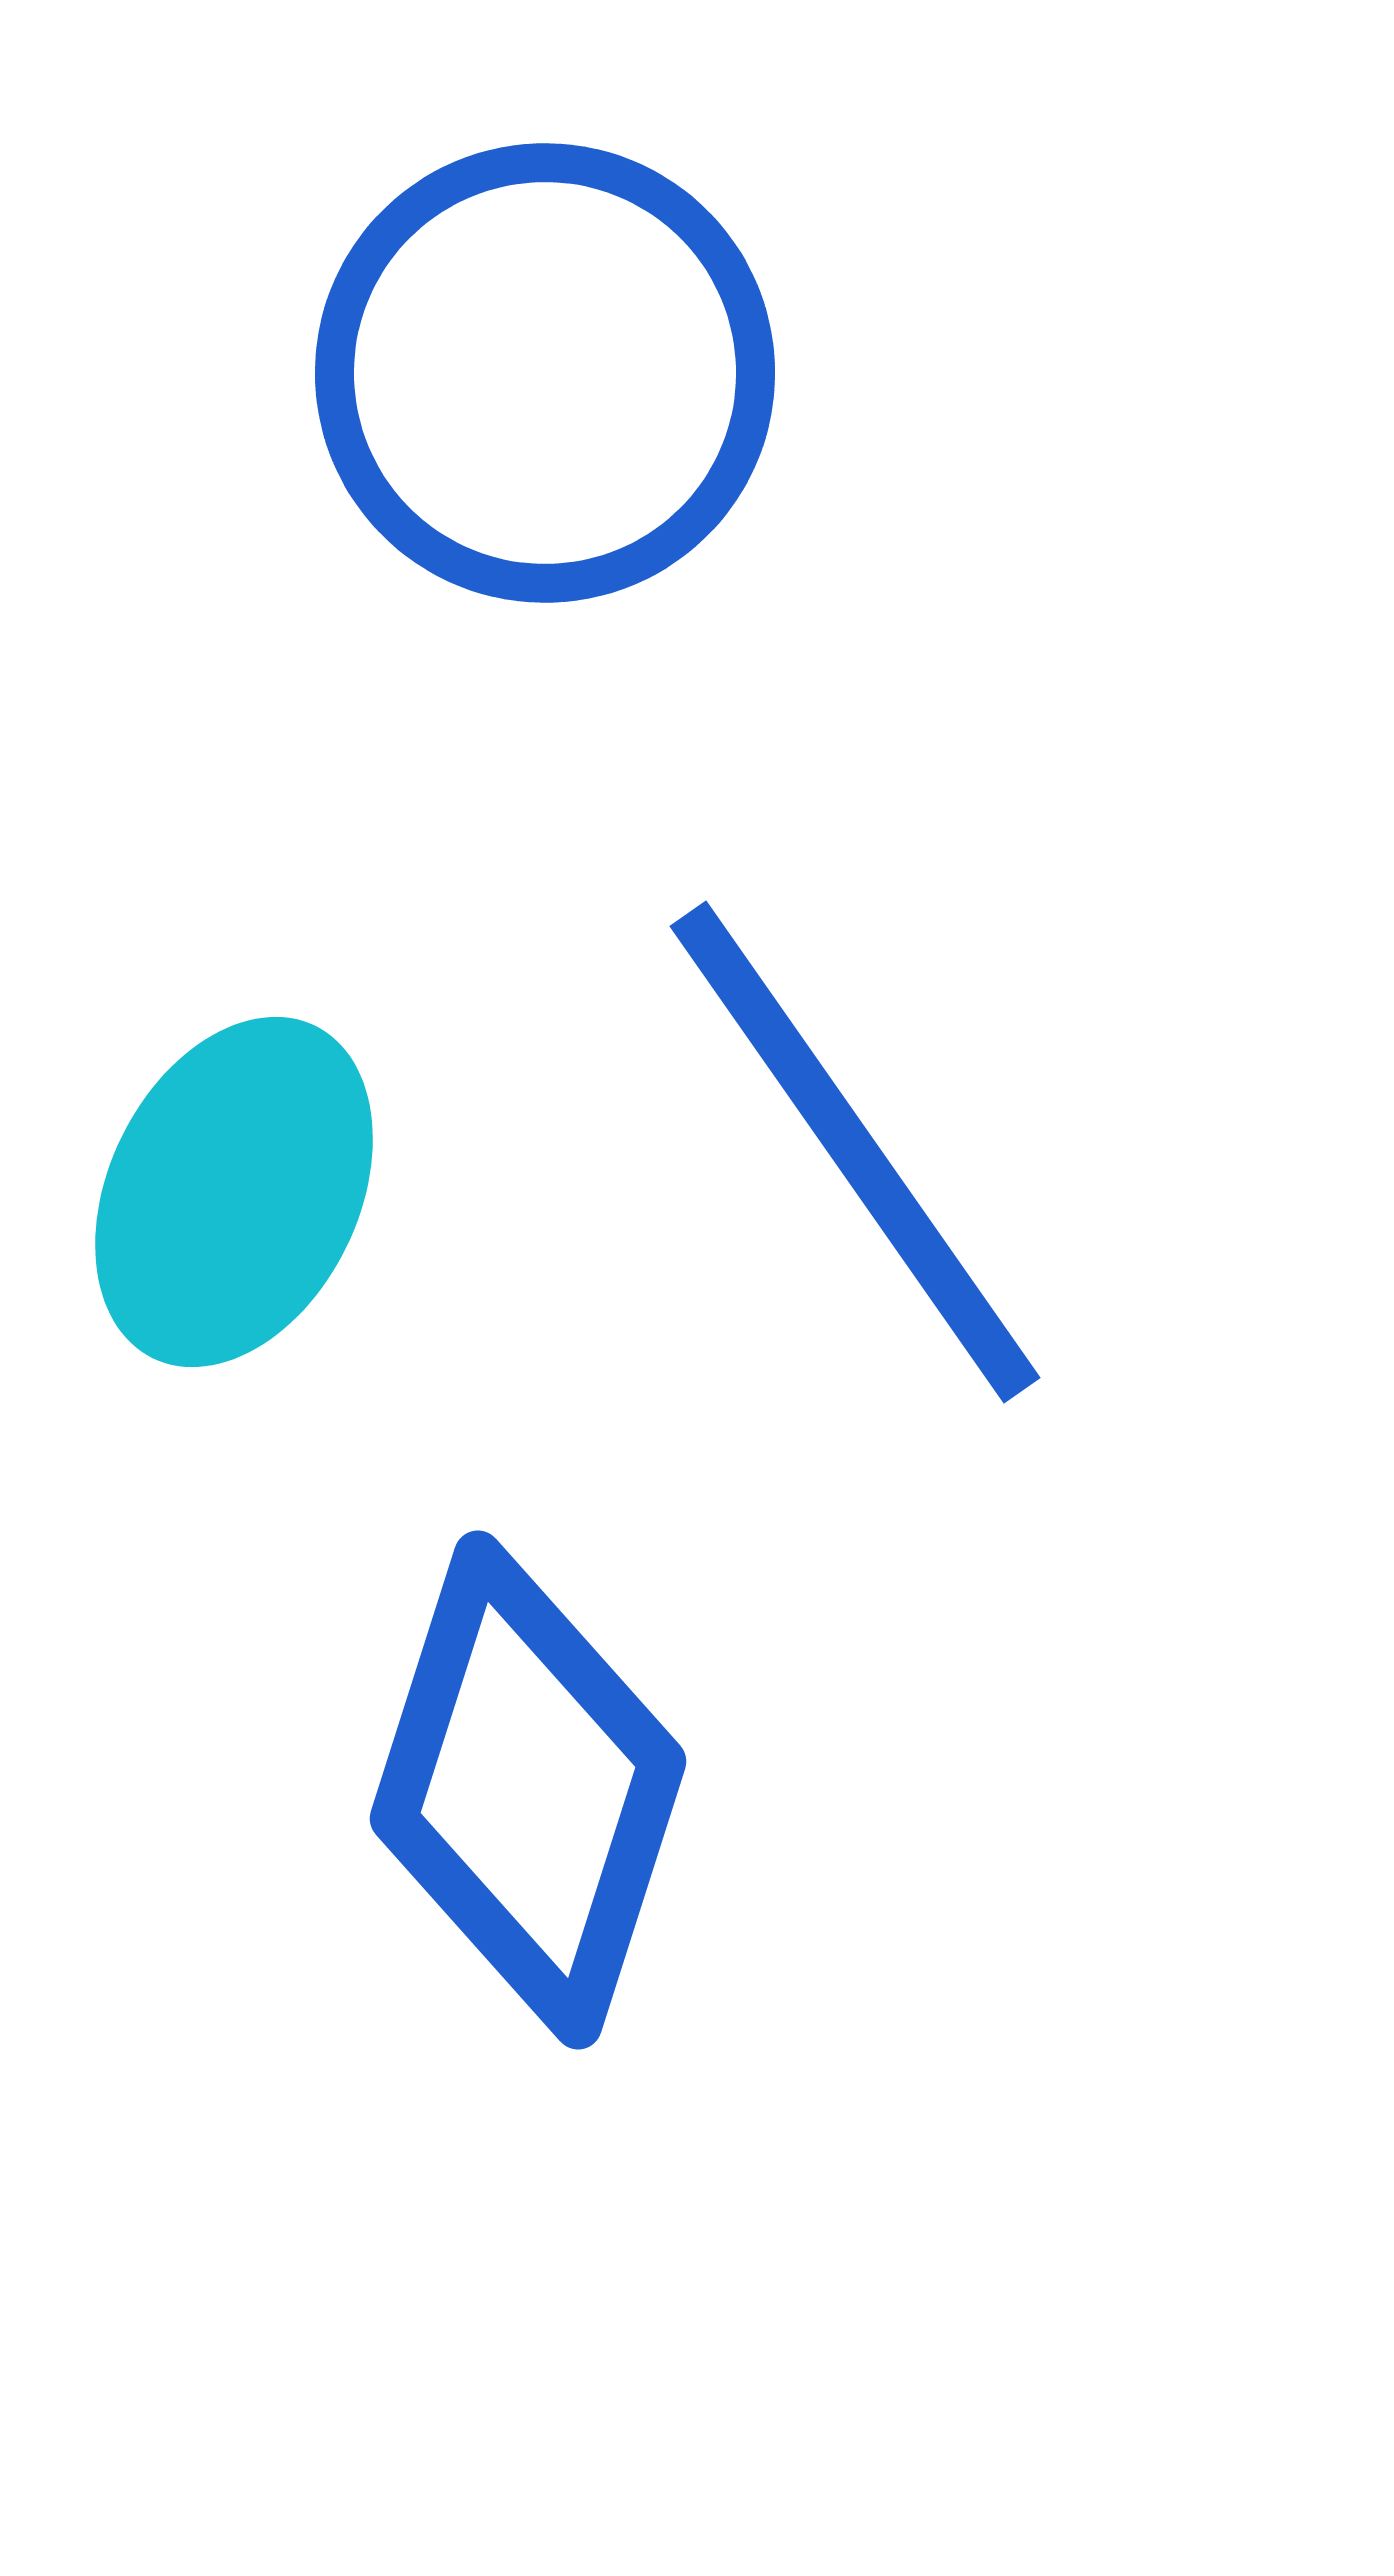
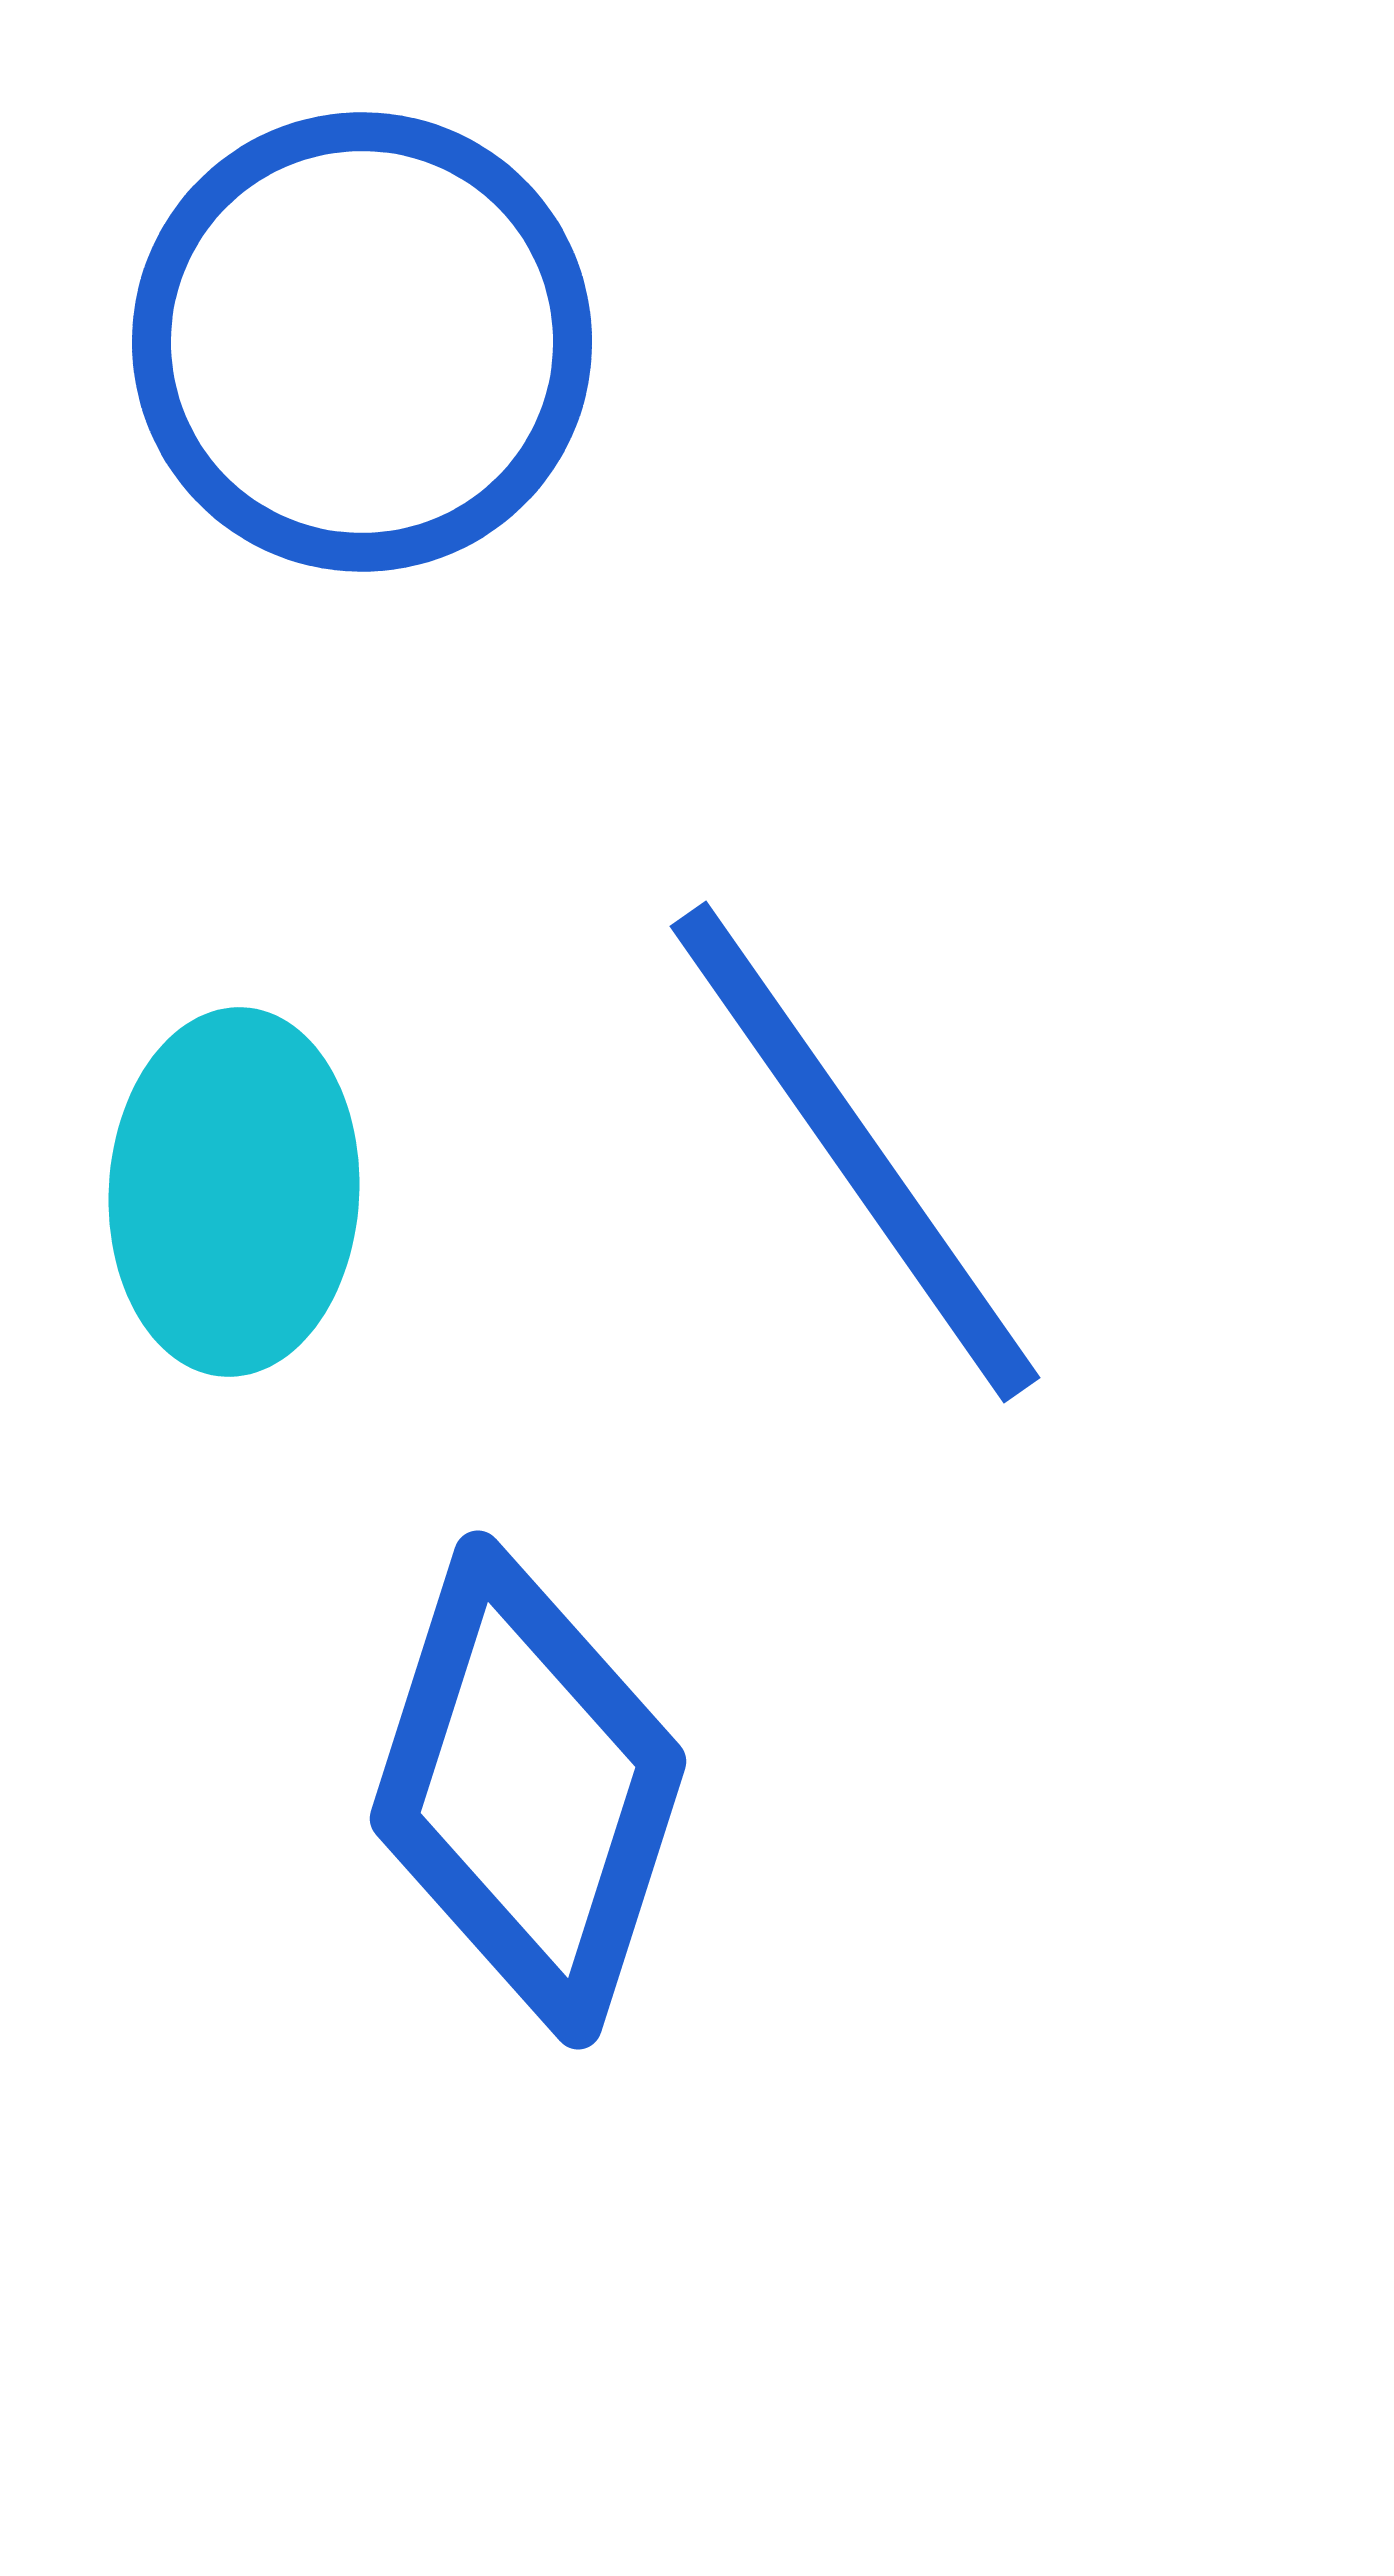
blue circle: moved 183 px left, 31 px up
cyan ellipse: rotated 23 degrees counterclockwise
